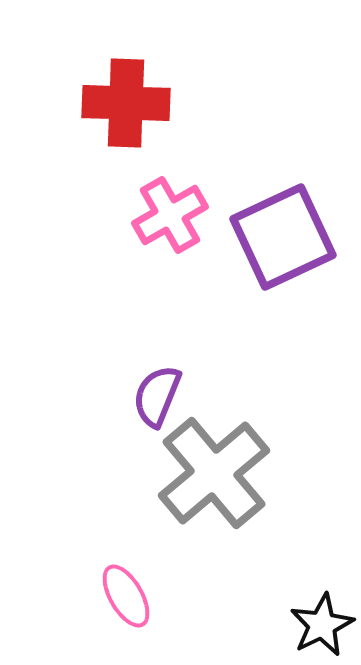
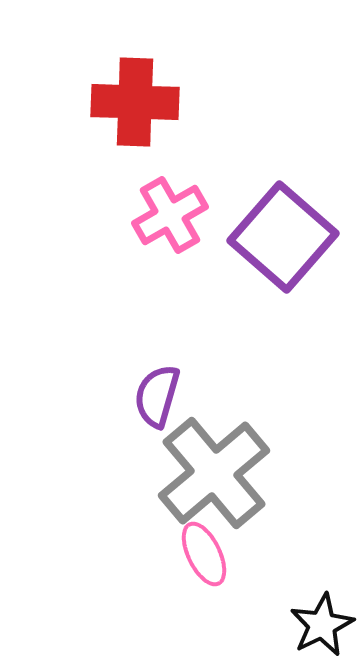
red cross: moved 9 px right, 1 px up
purple square: rotated 24 degrees counterclockwise
purple semicircle: rotated 6 degrees counterclockwise
pink ellipse: moved 78 px right, 42 px up; rotated 4 degrees clockwise
